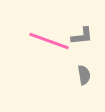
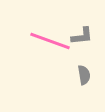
pink line: moved 1 px right
